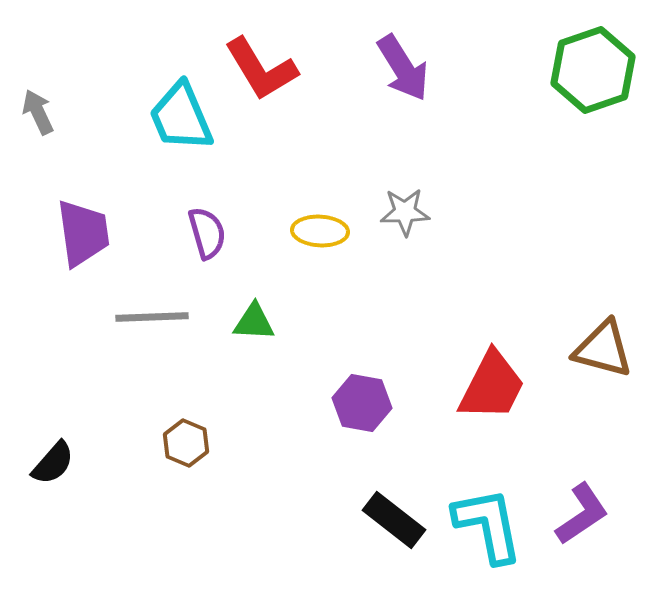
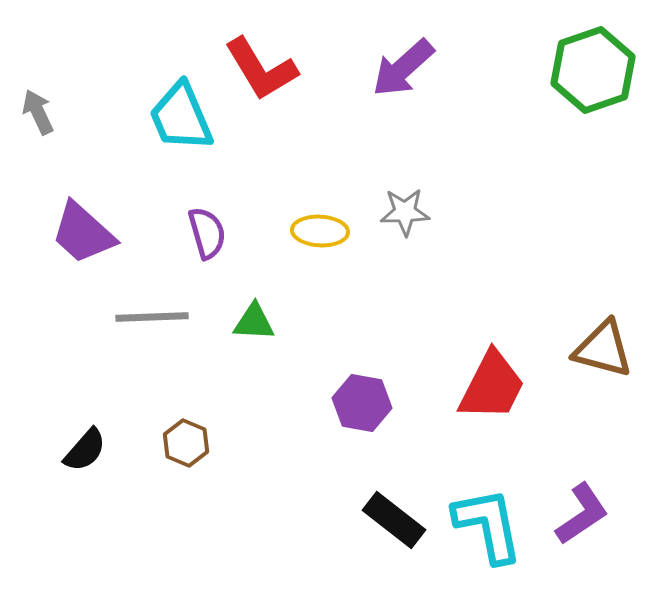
purple arrow: rotated 80 degrees clockwise
purple trapezoid: rotated 140 degrees clockwise
black semicircle: moved 32 px right, 13 px up
